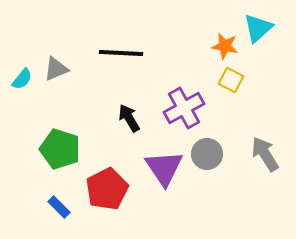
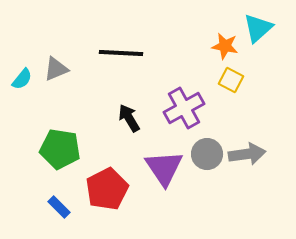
green pentagon: rotated 9 degrees counterclockwise
gray arrow: moved 18 px left; rotated 114 degrees clockwise
